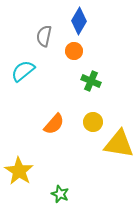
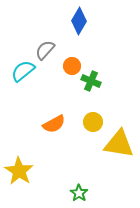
gray semicircle: moved 1 px right, 14 px down; rotated 30 degrees clockwise
orange circle: moved 2 px left, 15 px down
orange semicircle: rotated 20 degrees clockwise
green star: moved 19 px right, 1 px up; rotated 12 degrees clockwise
